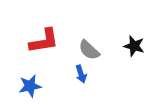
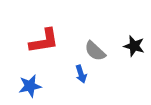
gray semicircle: moved 6 px right, 1 px down
